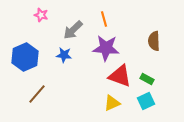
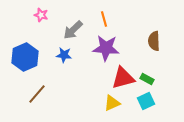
red triangle: moved 3 px right, 2 px down; rotated 35 degrees counterclockwise
